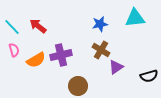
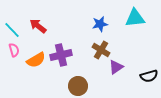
cyan line: moved 3 px down
